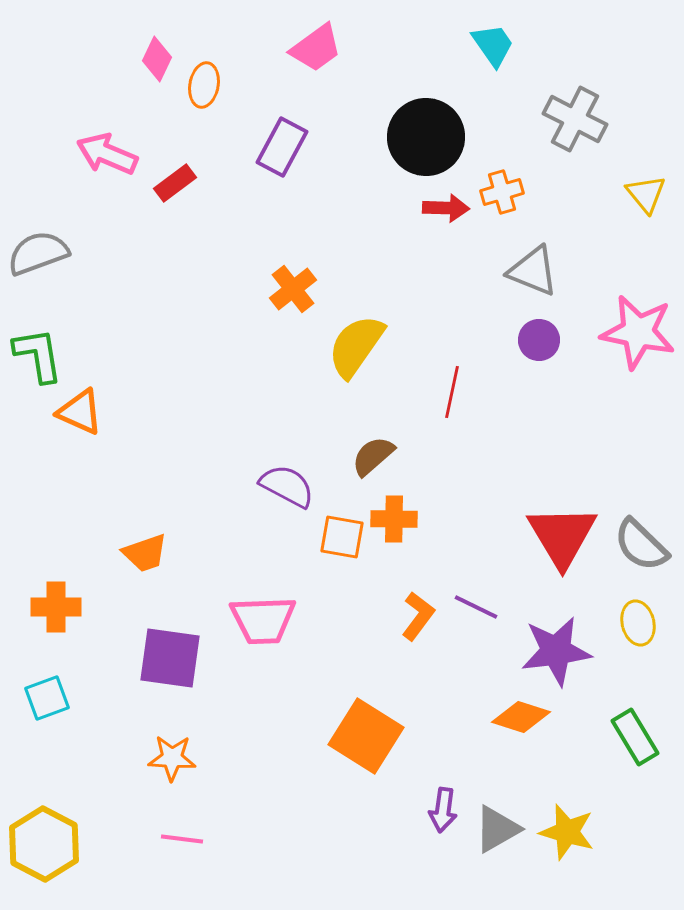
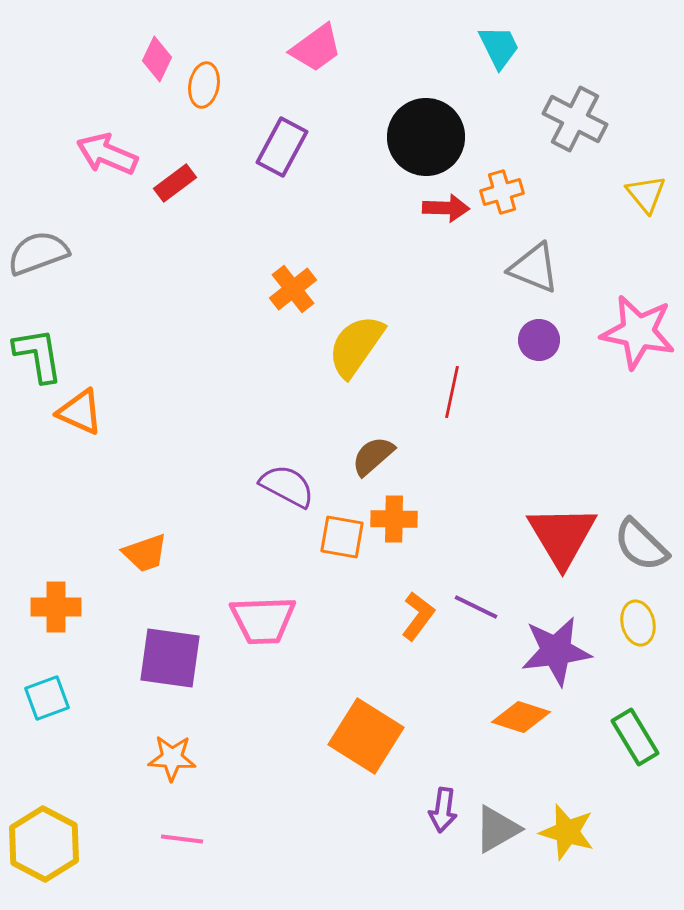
cyan trapezoid at (493, 45): moved 6 px right, 2 px down; rotated 9 degrees clockwise
gray triangle at (533, 271): moved 1 px right, 3 px up
